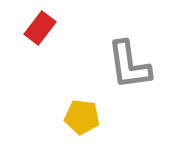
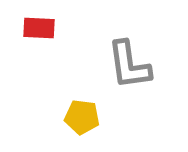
red rectangle: moved 1 px left; rotated 56 degrees clockwise
